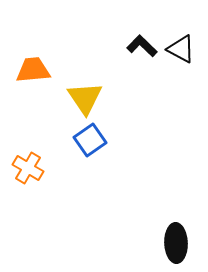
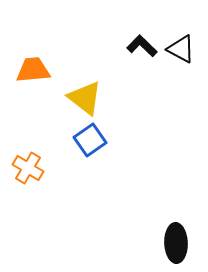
yellow triangle: rotated 18 degrees counterclockwise
